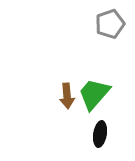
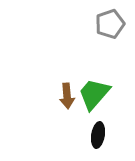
black ellipse: moved 2 px left, 1 px down
